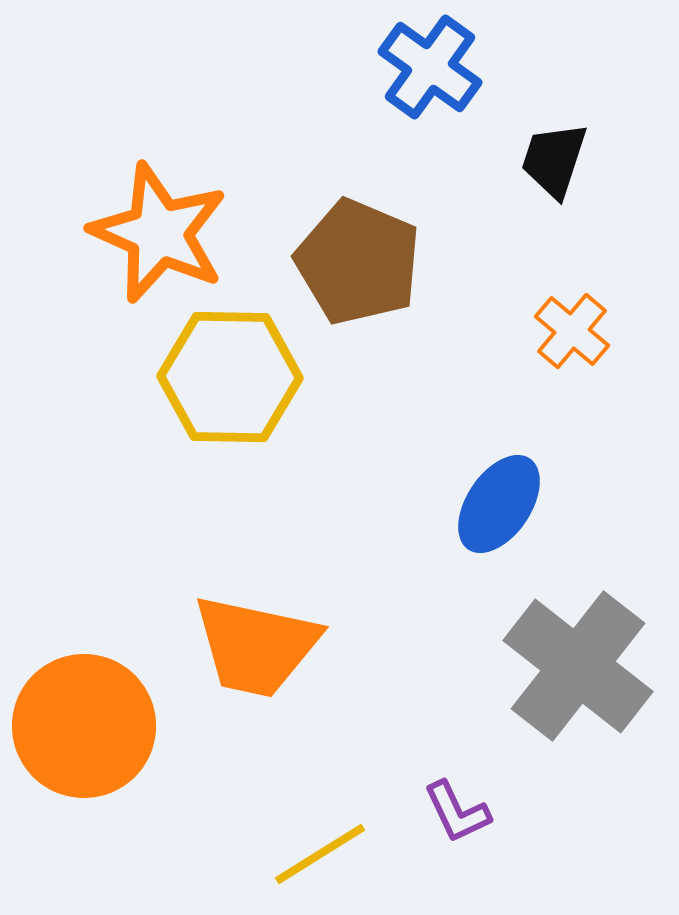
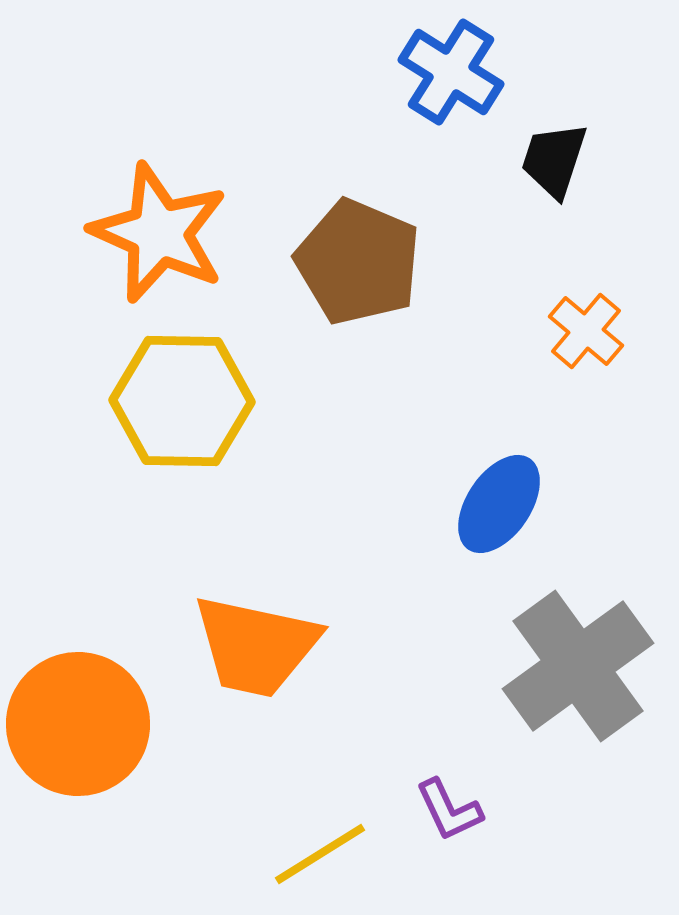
blue cross: moved 21 px right, 5 px down; rotated 4 degrees counterclockwise
orange cross: moved 14 px right
yellow hexagon: moved 48 px left, 24 px down
gray cross: rotated 16 degrees clockwise
orange circle: moved 6 px left, 2 px up
purple L-shape: moved 8 px left, 2 px up
